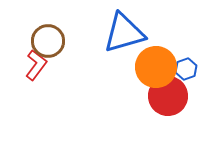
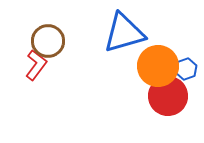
orange circle: moved 2 px right, 1 px up
